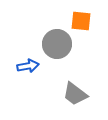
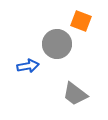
orange square: rotated 15 degrees clockwise
